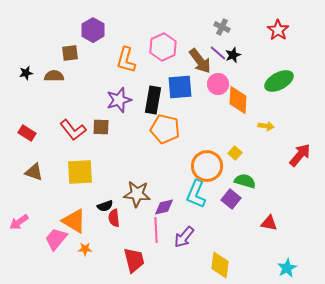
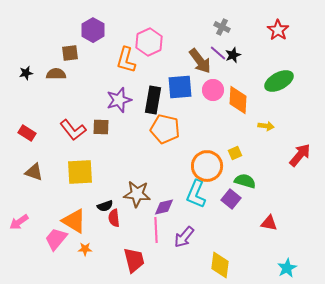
pink hexagon at (163, 47): moved 14 px left, 5 px up
brown semicircle at (54, 76): moved 2 px right, 2 px up
pink circle at (218, 84): moved 5 px left, 6 px down
yellow square at (235, 153): rotated 24 degrees clockwise
